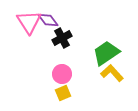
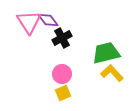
green trapezoid: rotated 20 degrees clockwise
